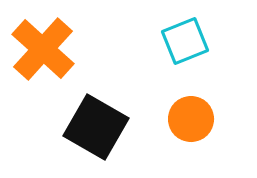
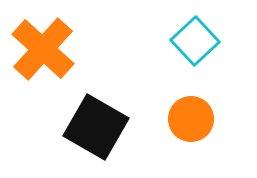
cyan square: moved 10 px right; rotated 21 degrees counterclockwise
